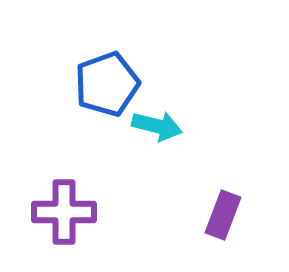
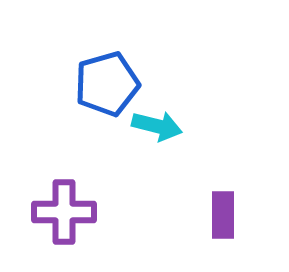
blue pentagon: rotated 4 degrees clockwise
purple rectangle: rotated 21 degrees counterclockwise
